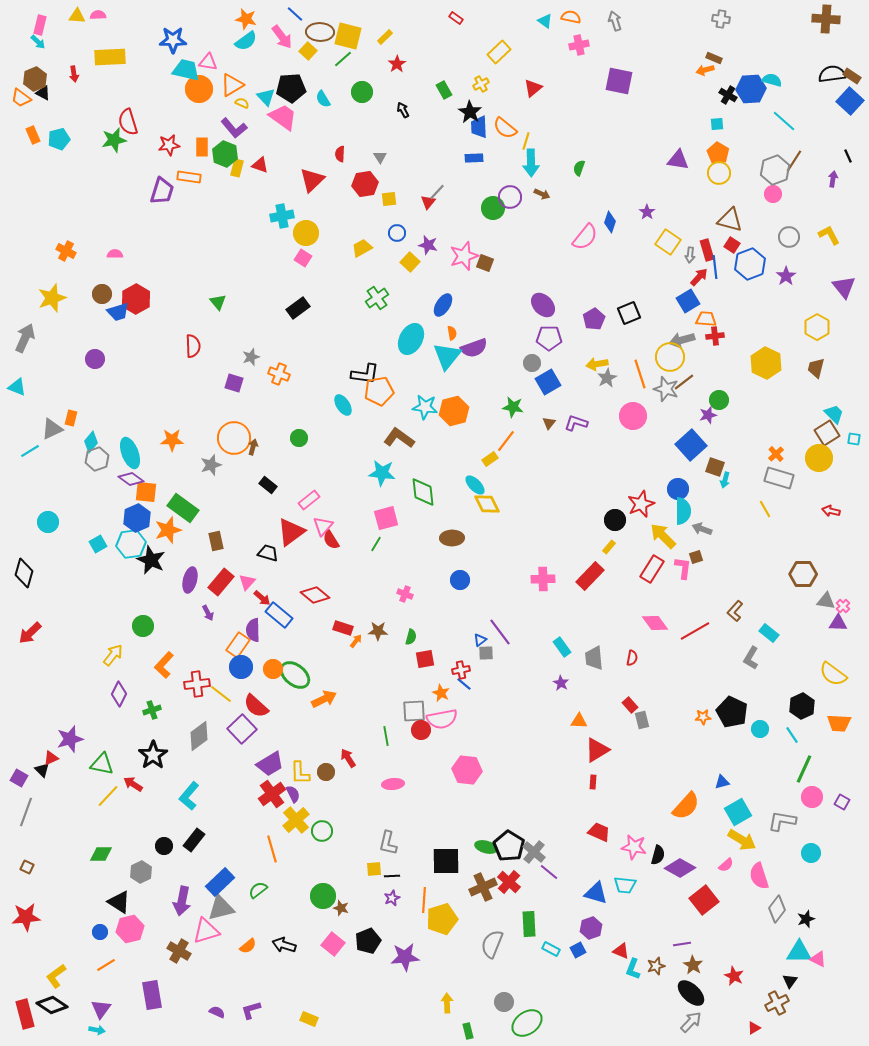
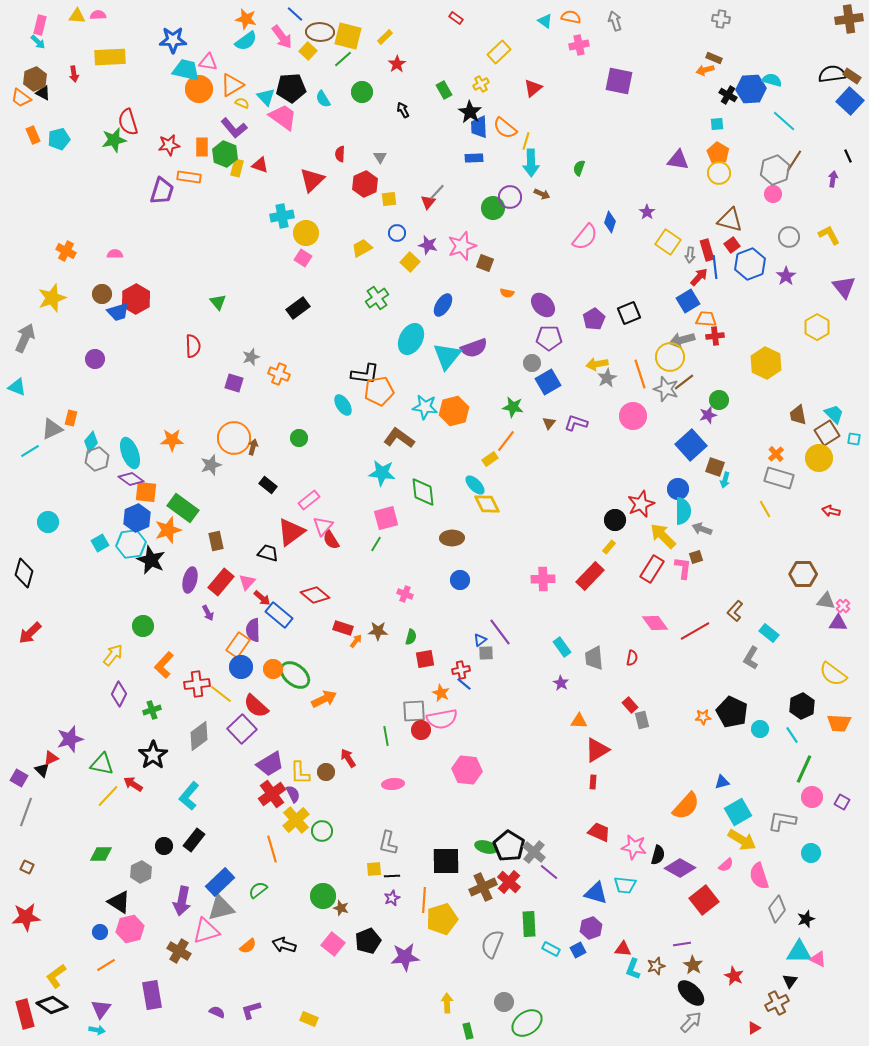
brown cross at (826, 19): moved 23 px right; rotated 12 degrees counterclockwise
red hexagon at (365, 184): rotated 15 degrees counterclockwise
red square at (732, 245): rotated 21 degrees clockwise
pink star at (464, 256): moved 2 px left, 10 px up
orange semicircle at (452, 333): moved 55 px right, 40 px up; rotated 112 degrees clockwise
brown trapezoid at (816, 368): moved 18 px left, 47 px down; rotated 25 degrees counterclockwise
cyan square at (98, 544): moved 2 px right, 1 px up
red triangle at (621, 951): moved 2 px right, 2 px up; rotated 18 degrees counterclockwise
